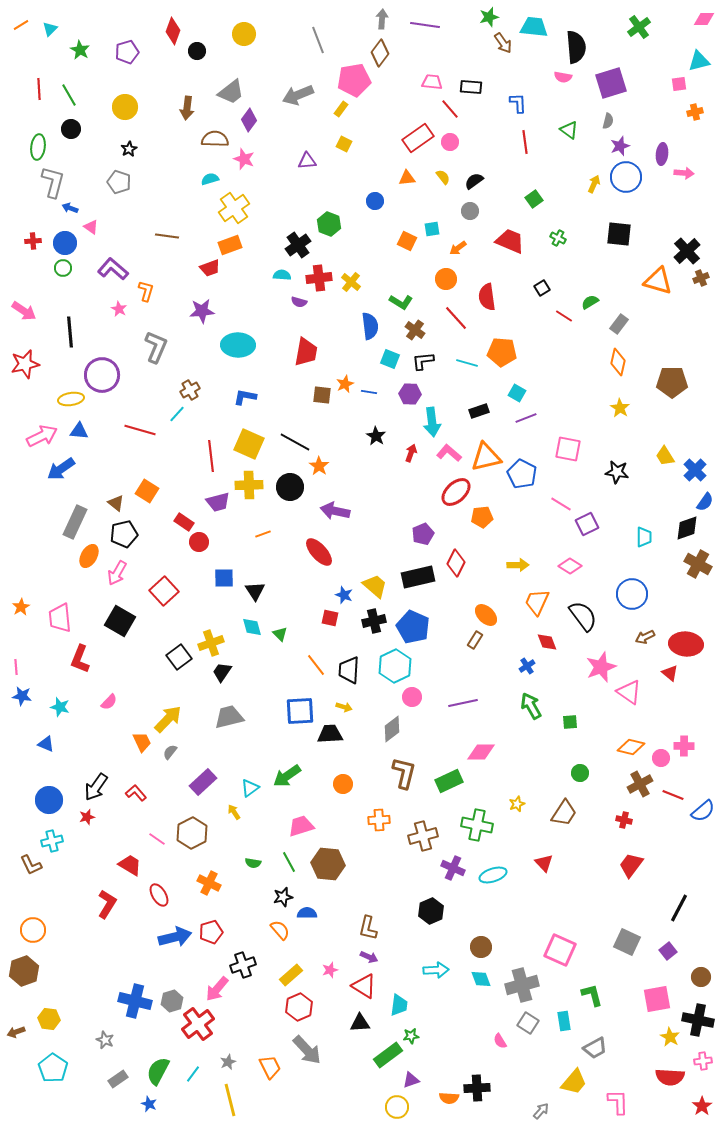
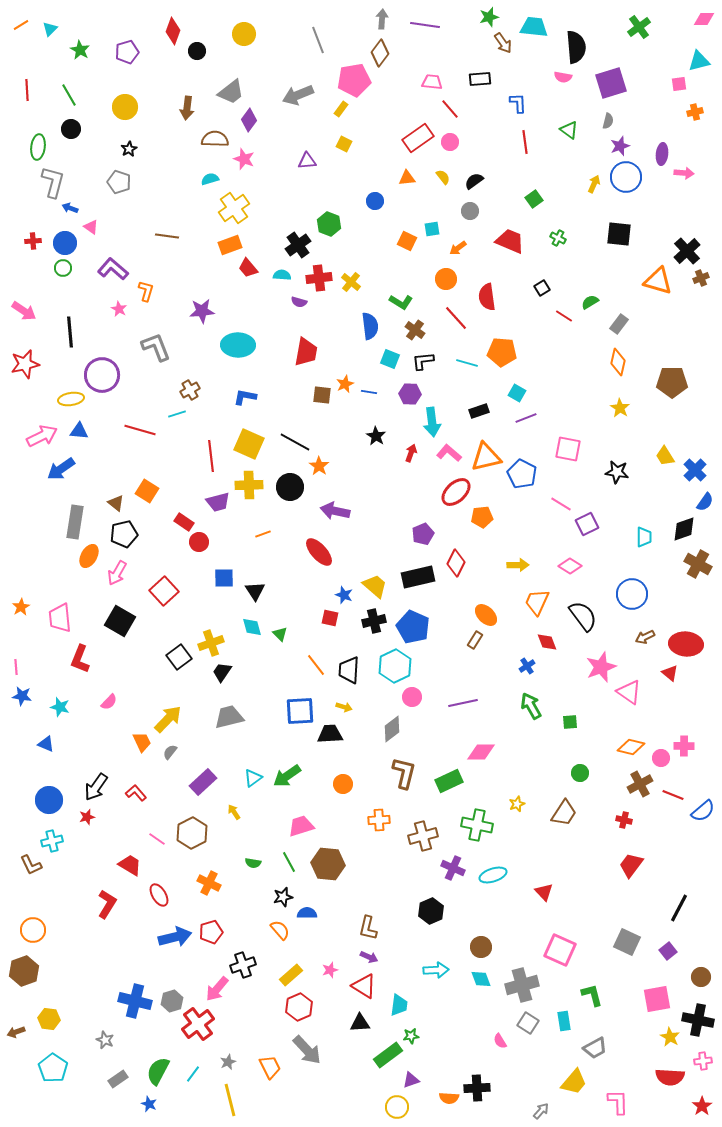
black rectangle at (471, 87): moved 9 px right, 8 px up; rotated 10 degrees counterclockwise
red line at (39, 89): moved 12 px left, 1 px down
red trapezoid at (210, 268): moved 38 px right; rotated 70 degrees clockwise
gray L-shape at (156, 347): rotated 44 degrees counterclockwise
cyan line at (177, 414): rotated 30 degrees clockwise
gray rectangle at (75, 522): rotated 16 degrees counterclockwise
black diamond at (687, 528): moved 3 px left, 1 px down
cyan triangle at (250, 788): moved 3 px right, 10 px up
red triangle at (544, 863): moved 29 px down
